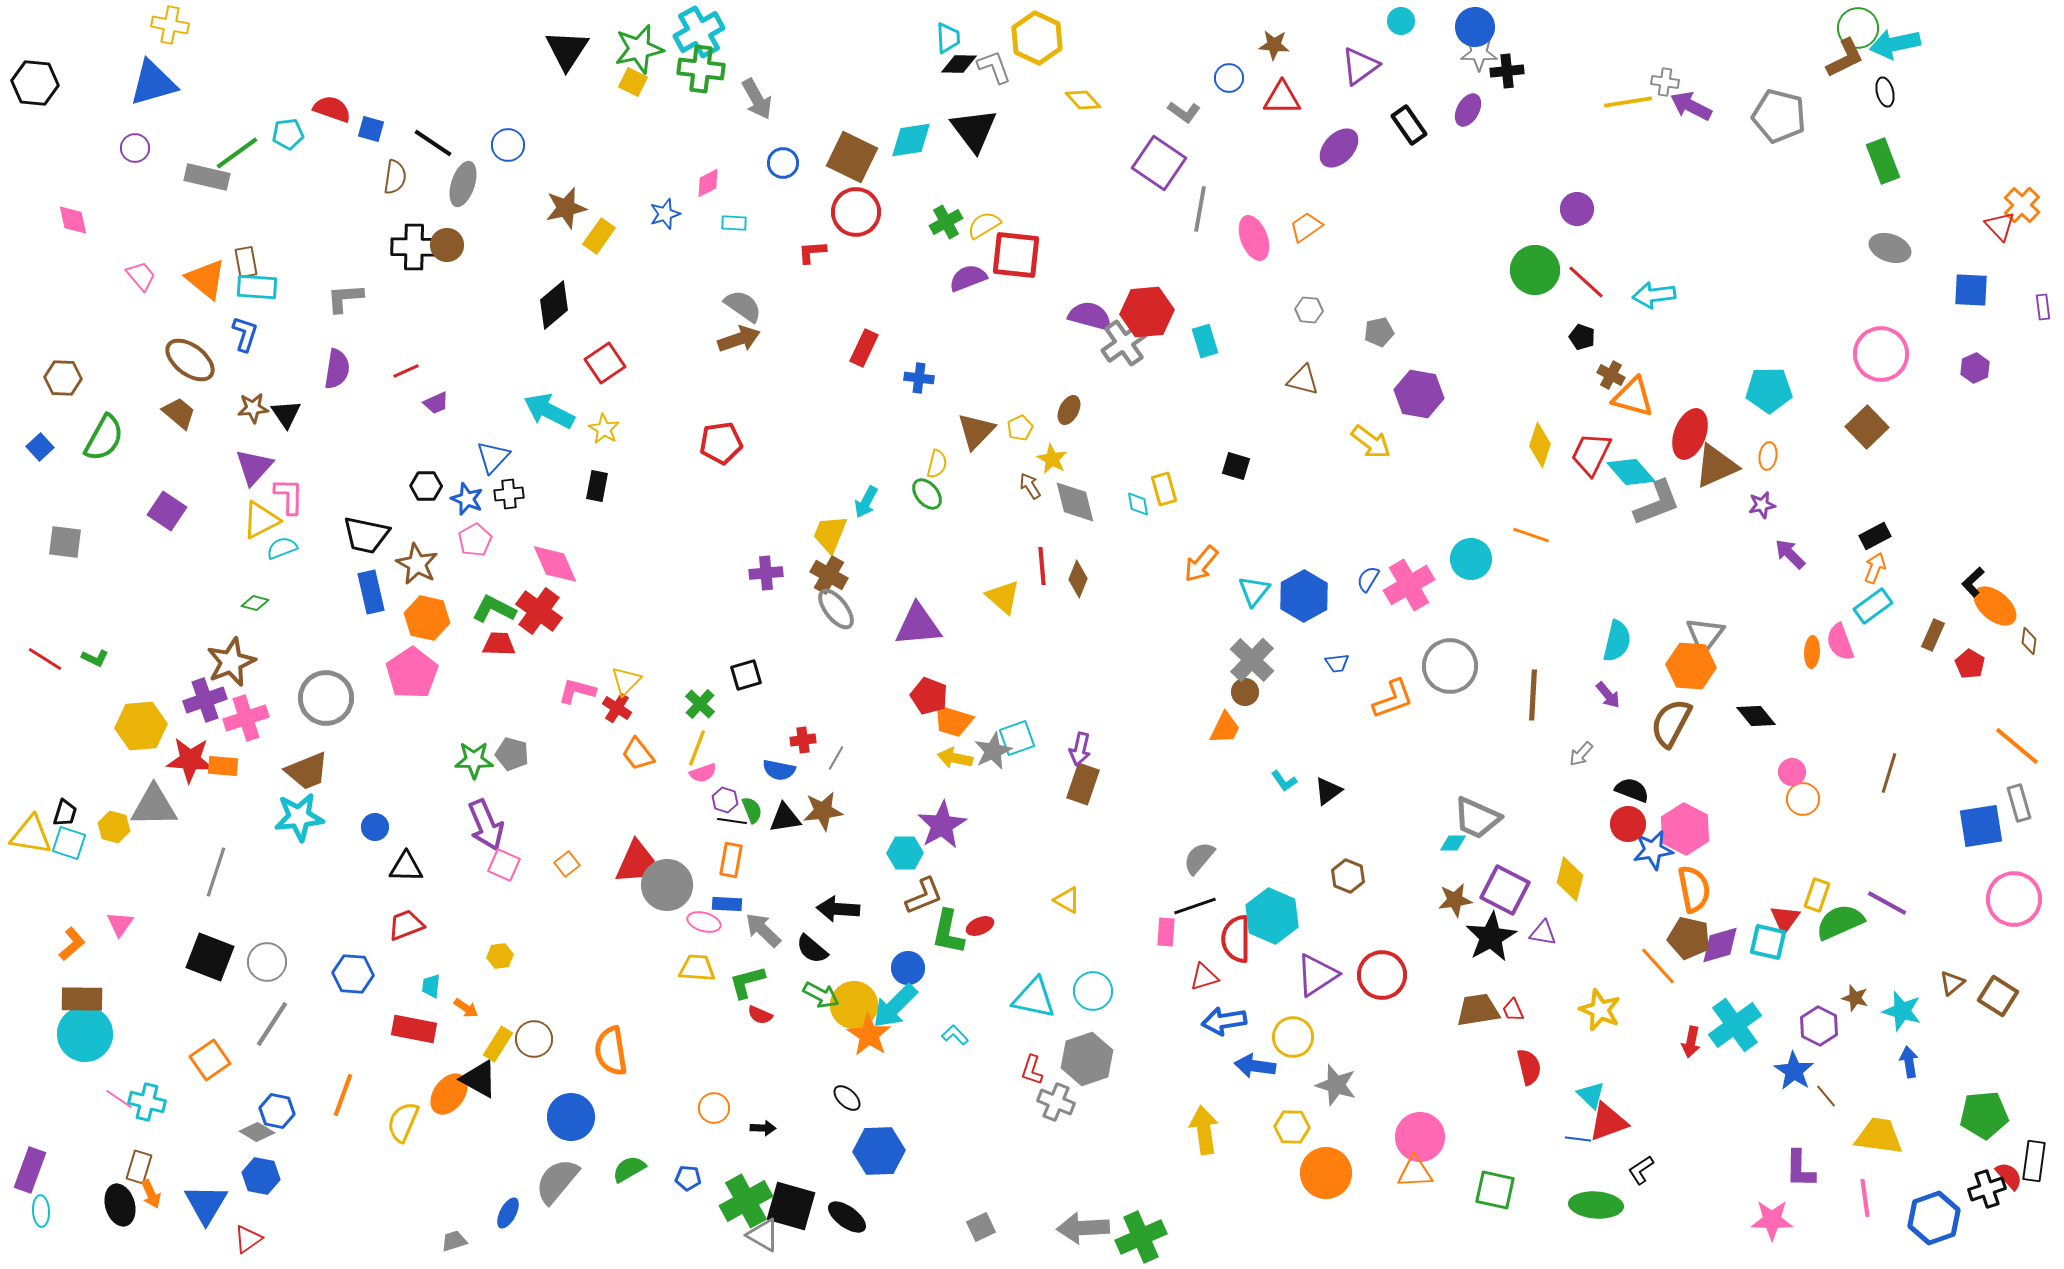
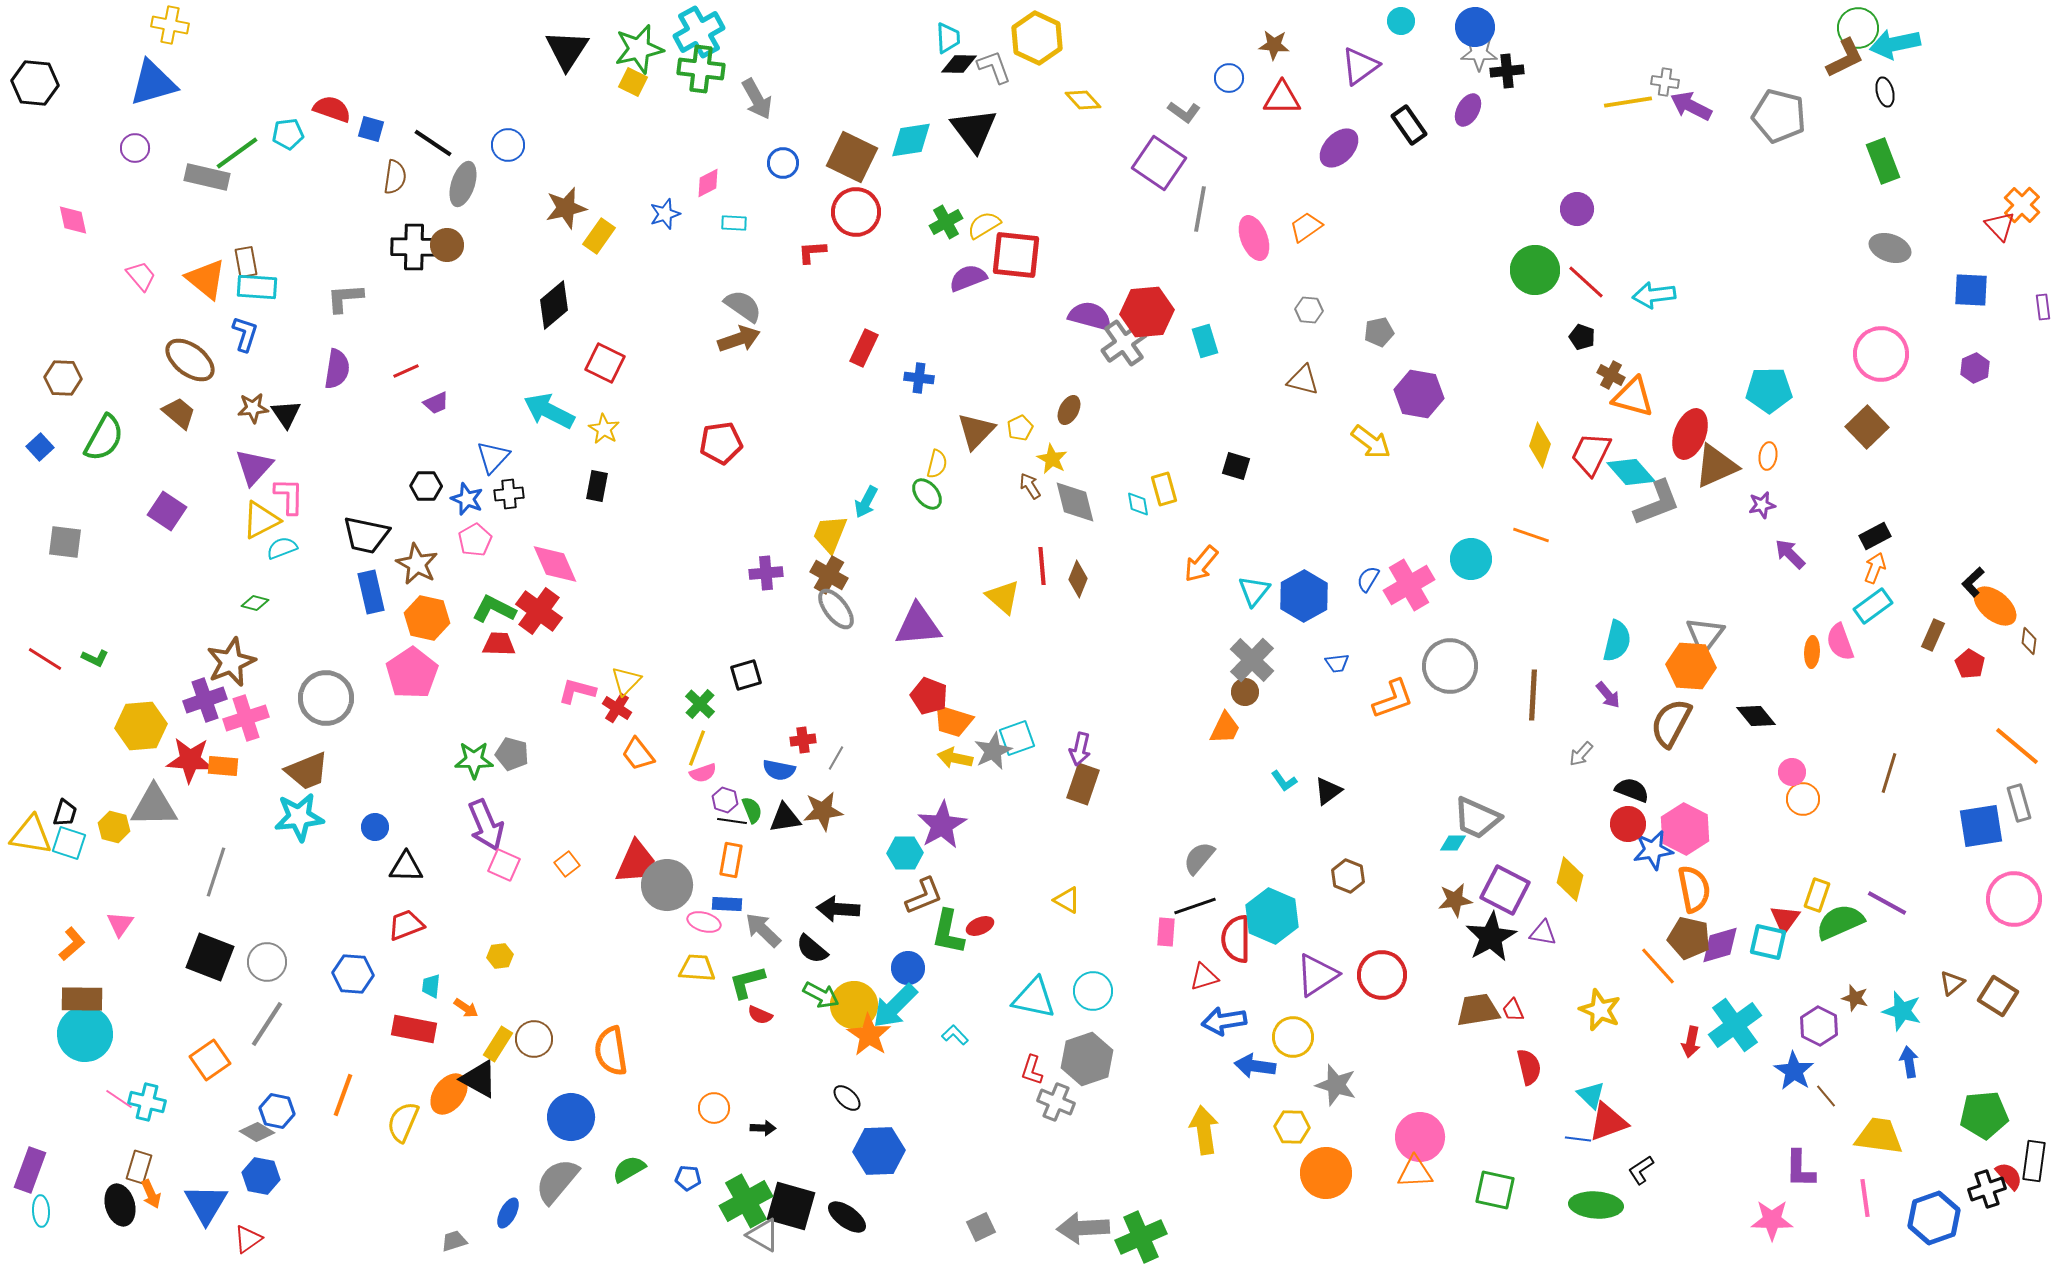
red square at (605, 363): rotated 30 degrees counterclockwise
gray line at (272, 1024): moved 5 px left
